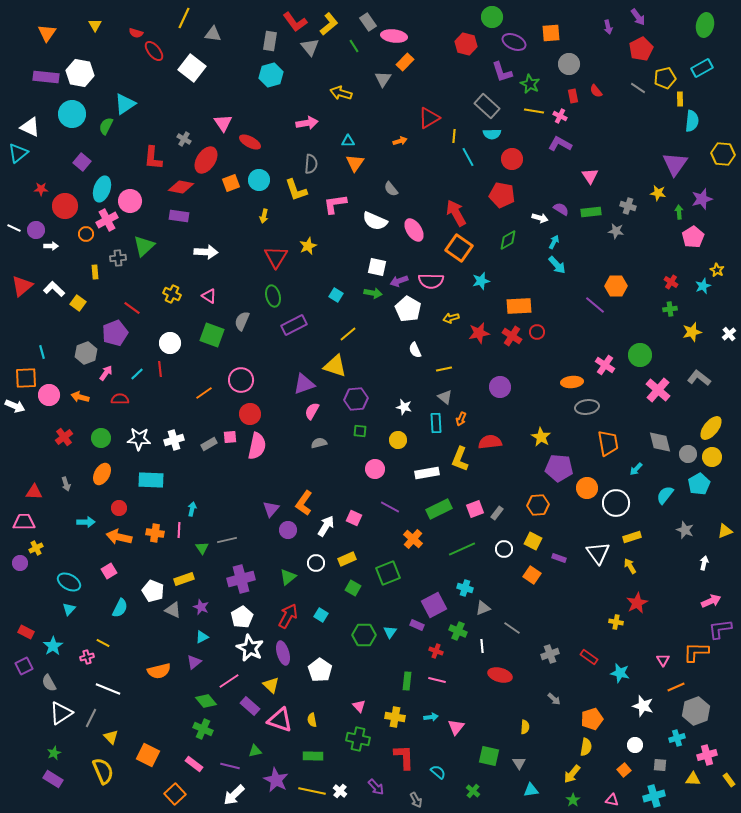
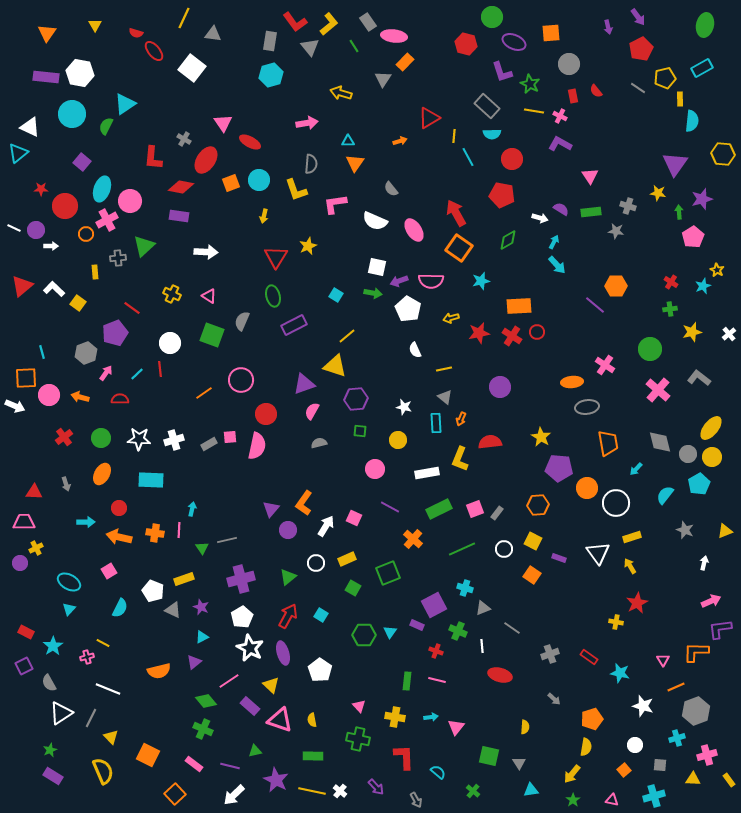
yellow line at (348, 334): moved 1 px left, 2 px down
green circle at (640, 355): moved 10 px right, 6 px up
red circle at (250, 414): moved 16 px right
green star at (54, 753): moved 4 px left, 3 px up
purple rectangle at (53, 779): moved 3 px up
